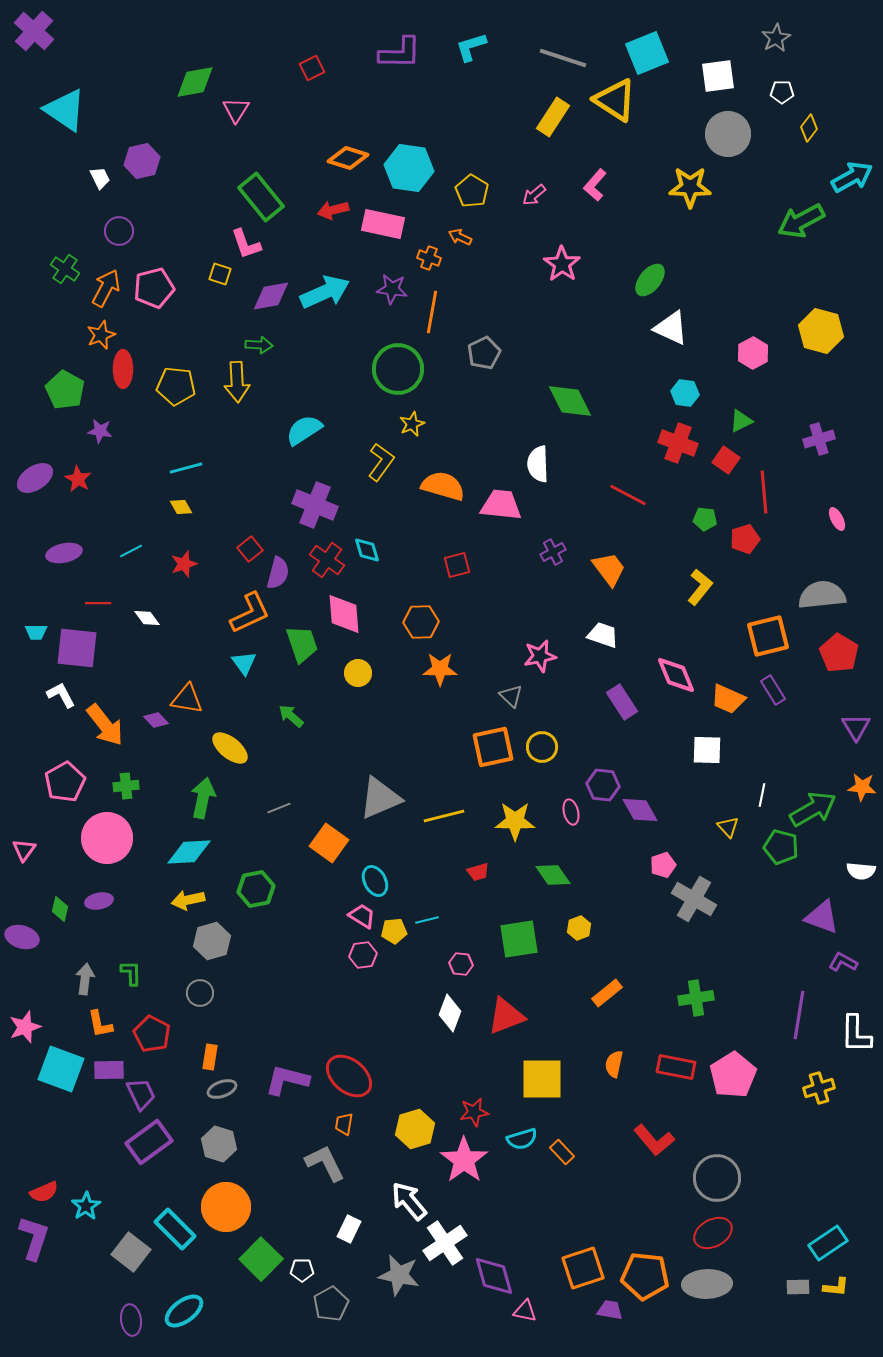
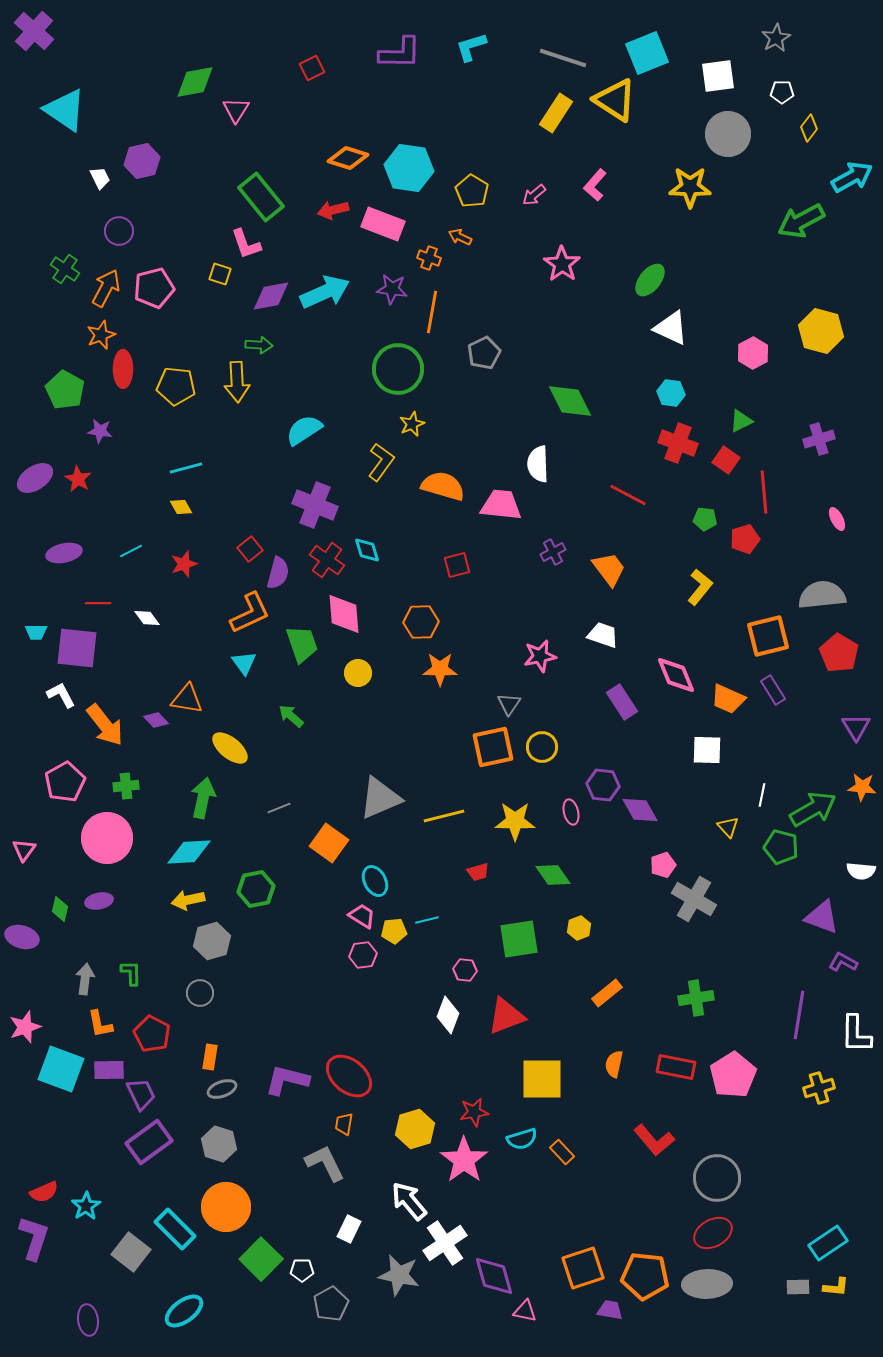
yellow rectangle at (553, 117): moved 3 px right, 4 px up
pink rectangle at (383, 224): rotated 9 degrees clockwise
cyan hexagon at (685, 393): moved 14 px left
gray triangle at (511, 696): moved 2 px left, 8 px down; rotated 20 degrees clockwise
pink hexagon at (461, 964): moved 4 px right, 6 px down
white diamond at (450, 1013): moved 2 px left, 2 px down
purple ellipse at (131, 1320): moved 43 px left
